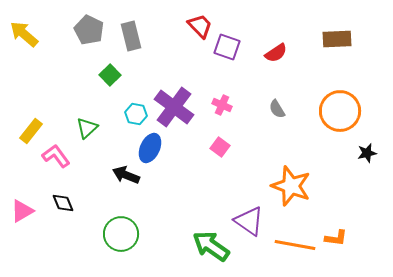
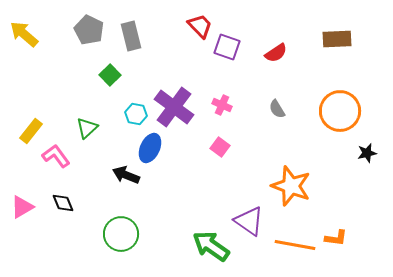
pink triangle: moved 4 px up
